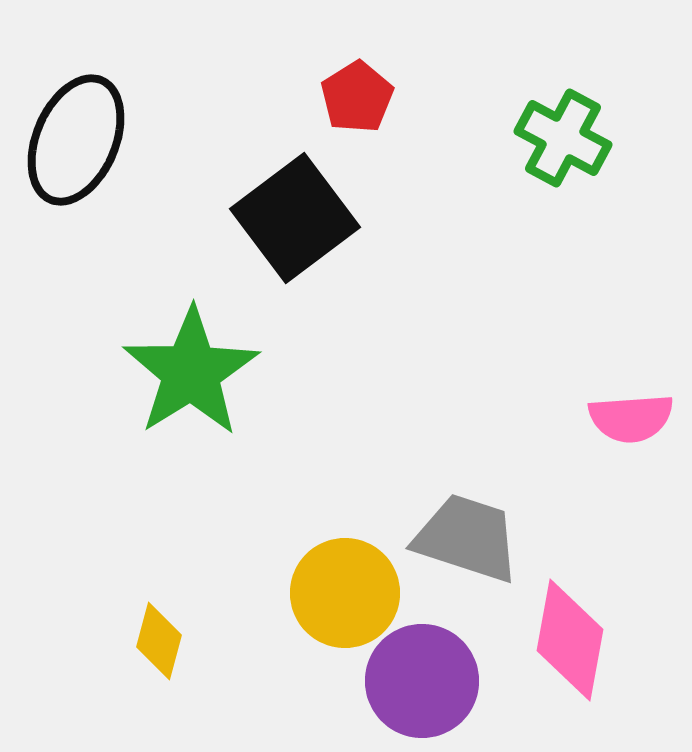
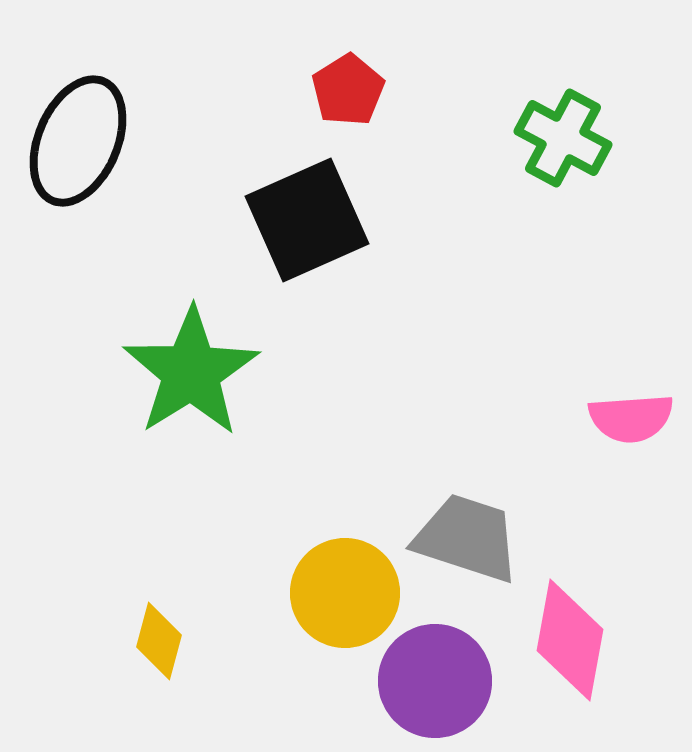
red pentagon: moved 9 px left, 7 px up
black ellipse: moved 2 px right, 1 px down
black square: moved 12 px right, 2 px down; rotated 13 degrees clockwise
purple circle: moved 13 px right
